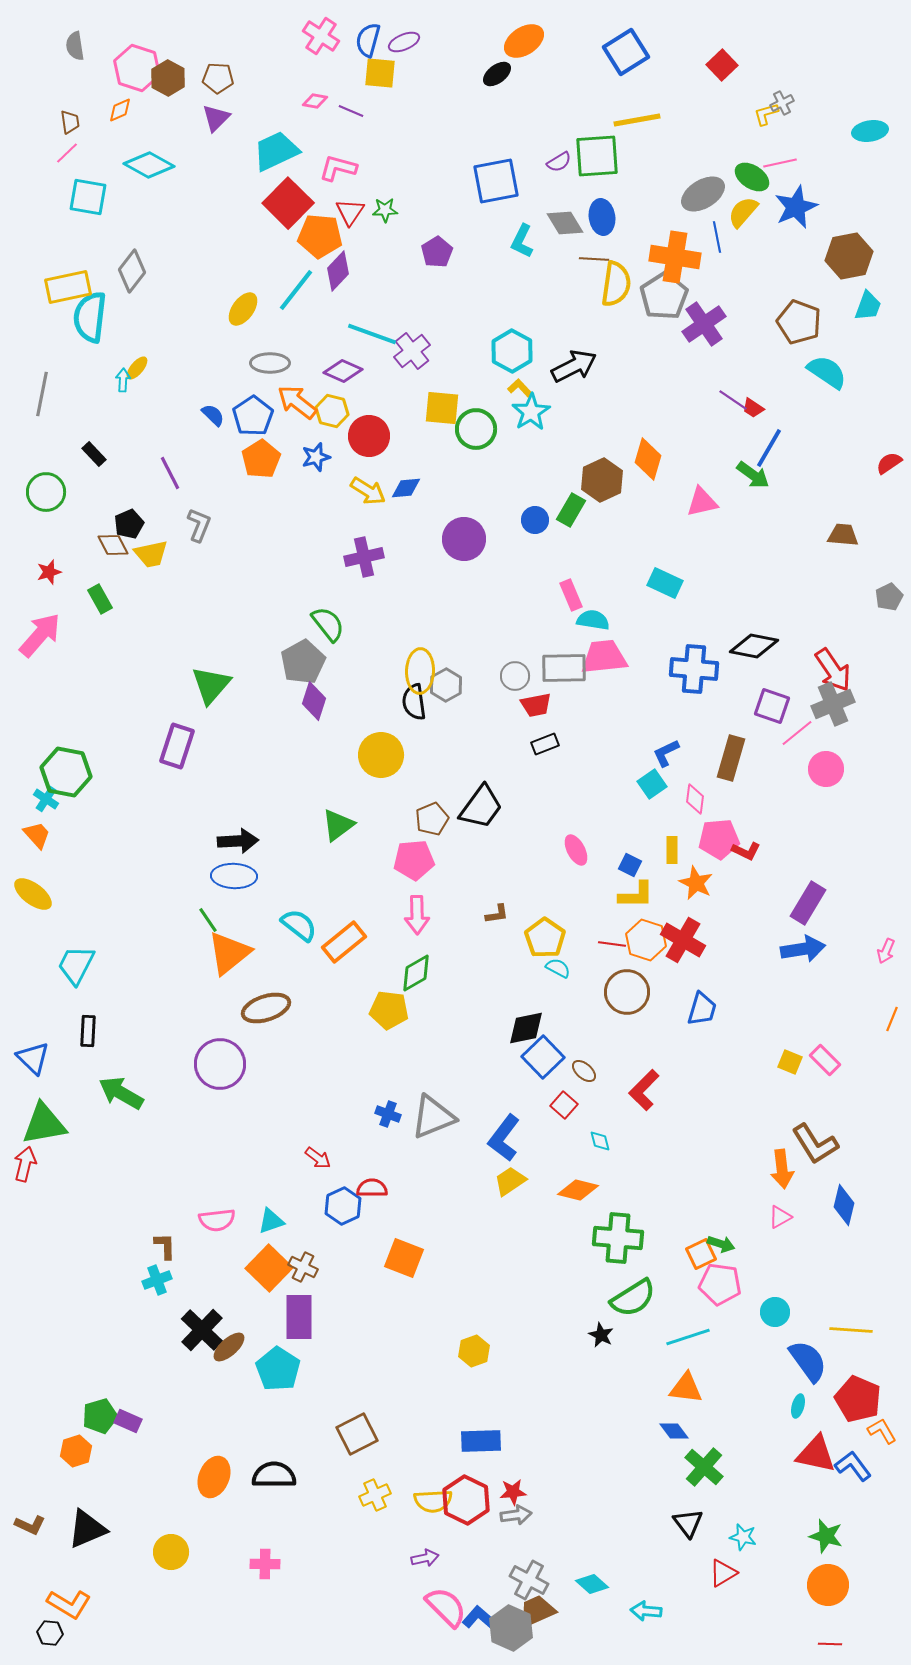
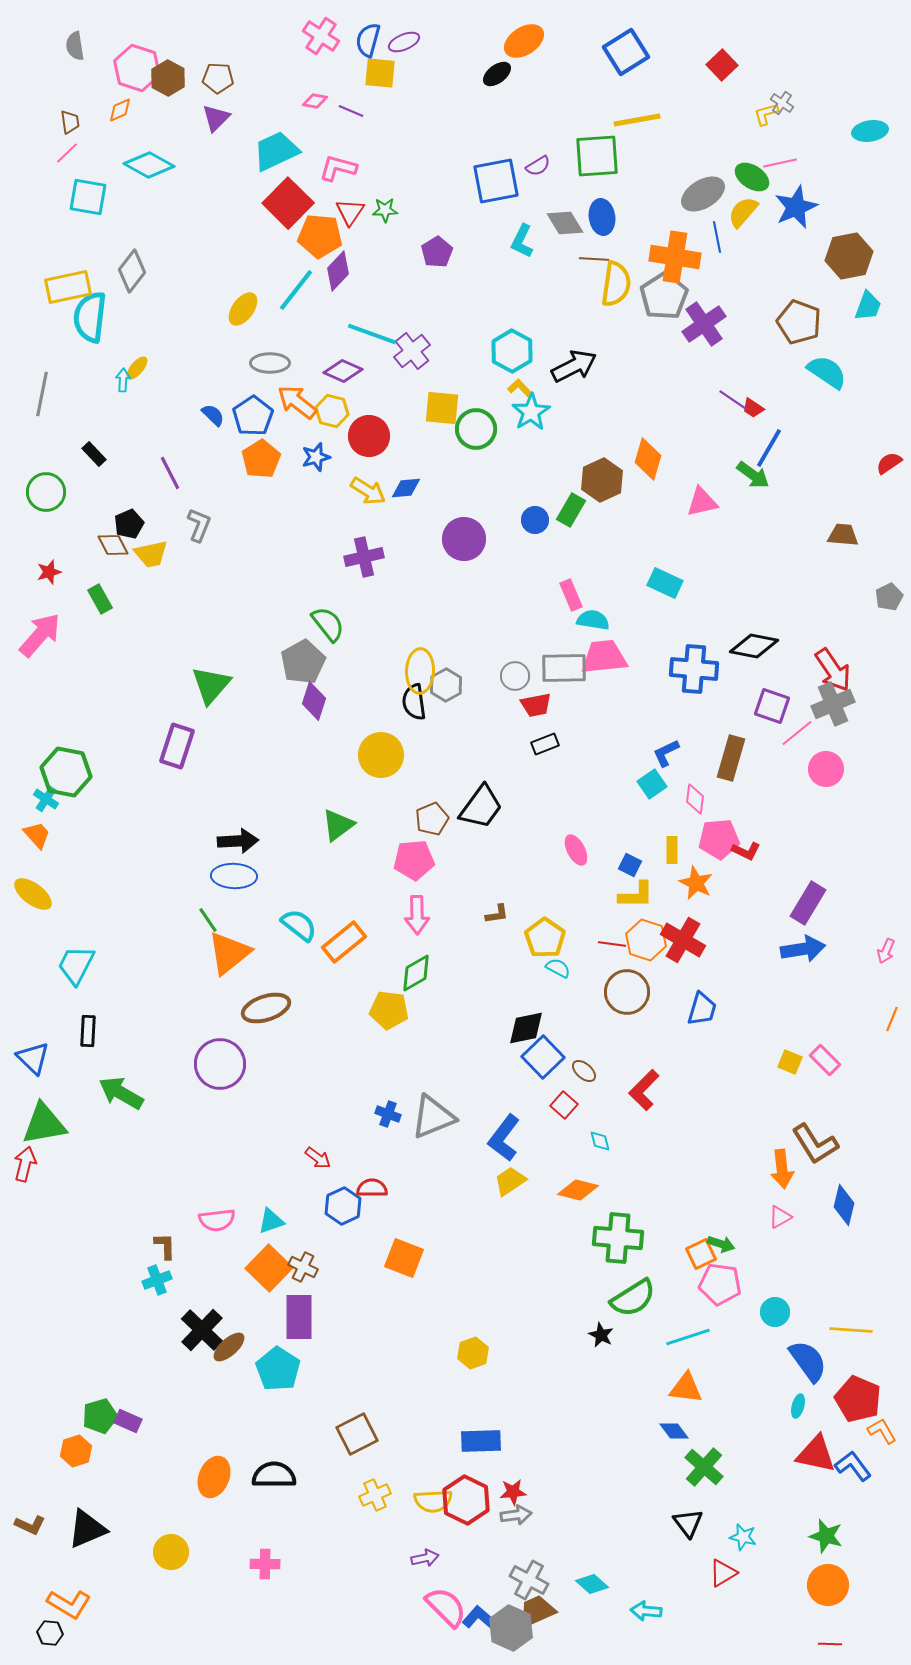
gray cross at (782, 103): rotated 30 degrees counterclockwise
purple semicircle at (559, 162): moved 21 px left, 4 px down
yellow hexagon at (474, 1351): moved 1 px left, 2 px down
